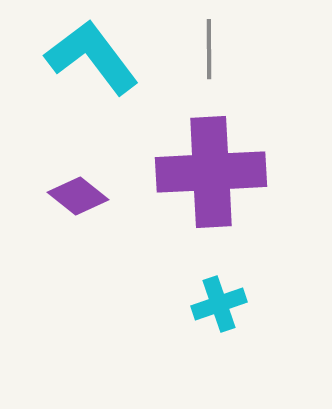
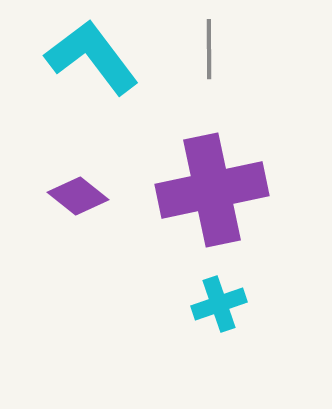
purple cross: moved 1 px right, 18 px down; rotated 9 degrees counterclockwise
